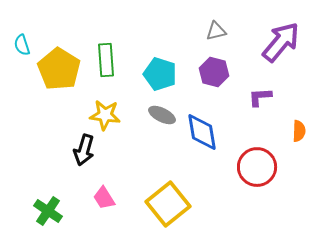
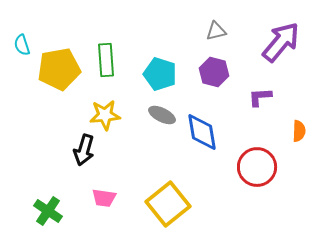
yellow pentagon: rotated 30 degrees clockwise
yellow star: rotated 12 degrees counterclockwise
pink trapezoid: rotated 50 degrees counterclockwise
